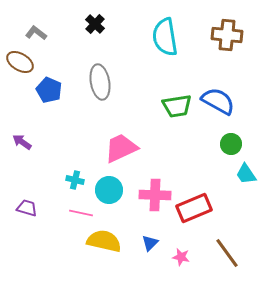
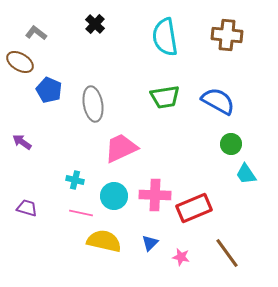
gray ellipse: moved 7 px left, 22 px down
green trapezoid: moved 12 px left, 9 px up
cyan circle: moved 5 px right, 6 px down
